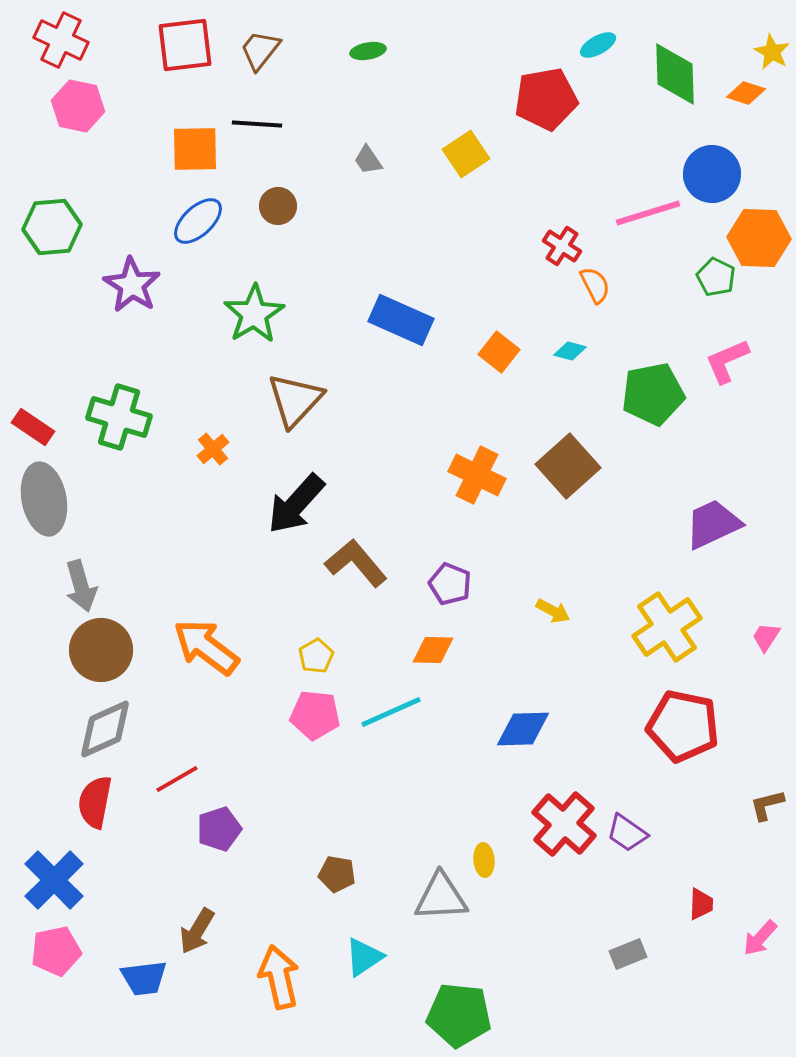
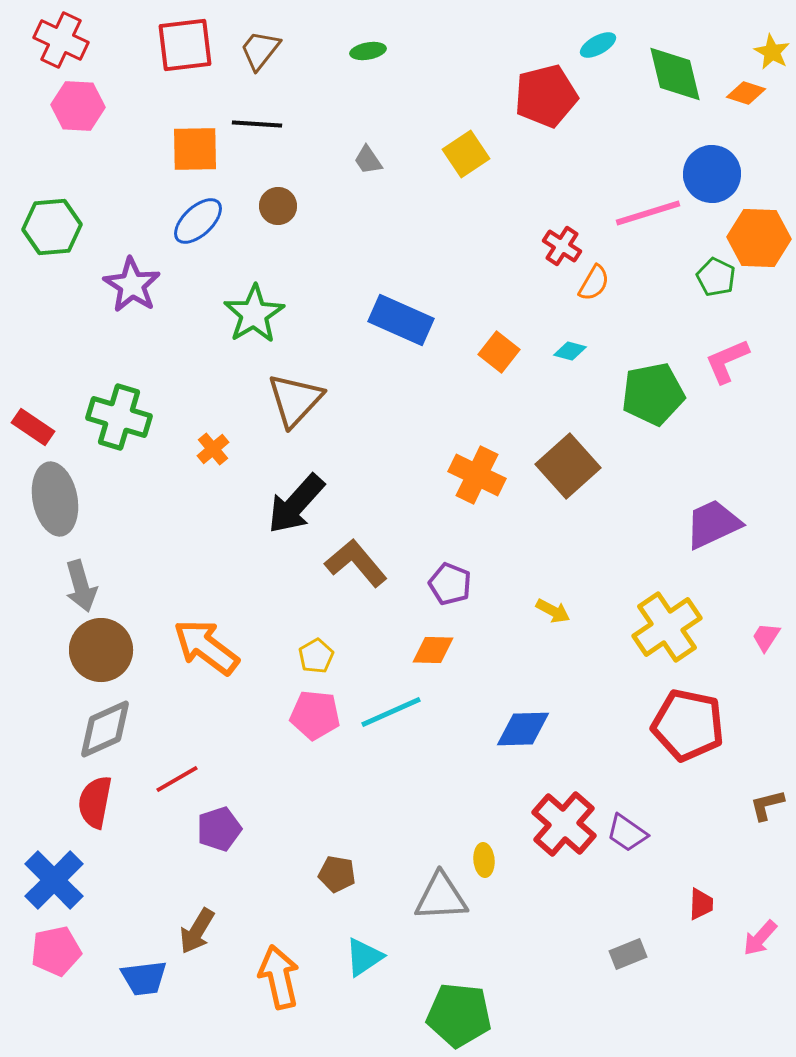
green diamond at (675, 74): rotated 12 degrees counterclockwise
red pentagon at (546, 99): moved 3 px up; rotated 4 degrees counterclockwise
pink hexagon at (78, 106): rotated 9 degrees counterclockwise
orange semicircle at (595, 285): moved 1 px left, 2 px up; rotated 57 degrees clockwise
gray ellipse at (44, 499): moved 11 px right
red pentagon at (683, 726): moved 5 px right, 1 px up
